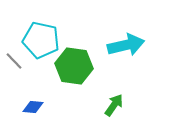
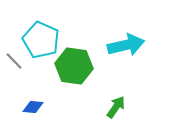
cyan pentagon: rotated 12 degrees clockwise
green arrow: moved 2 px right, 2 px down
